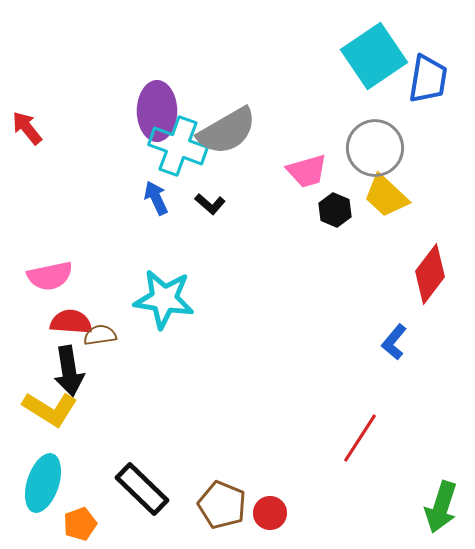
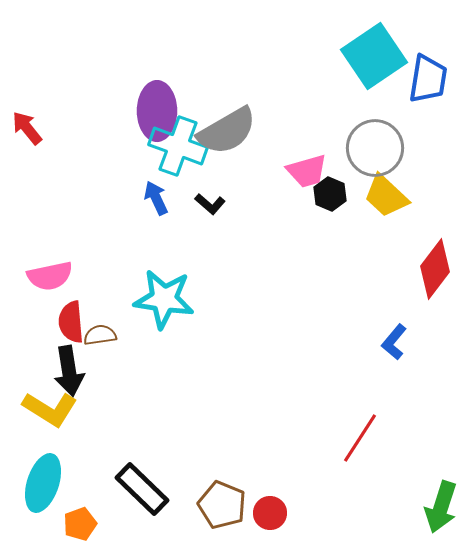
black hexagon: moved 5 px left, 16 px up
red diamond: moved 5 px right, 5 px up
red semicircle: rotated 99 degrees counterclockwise
